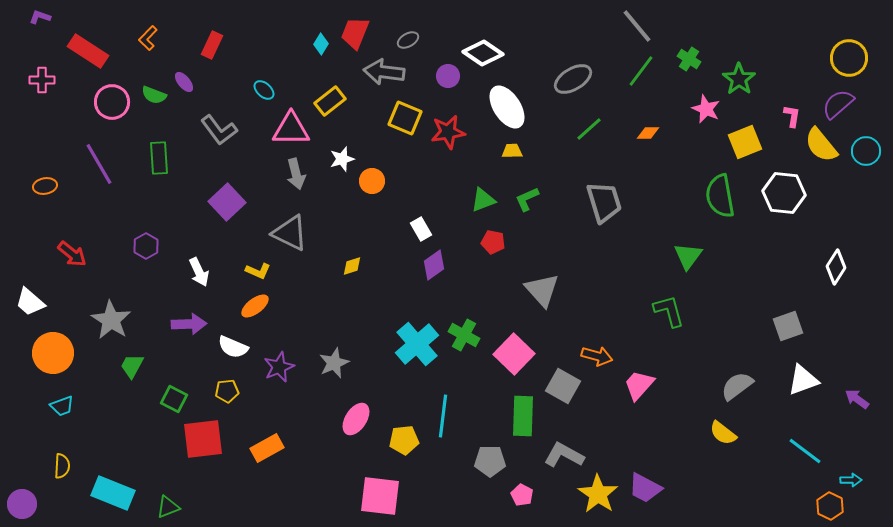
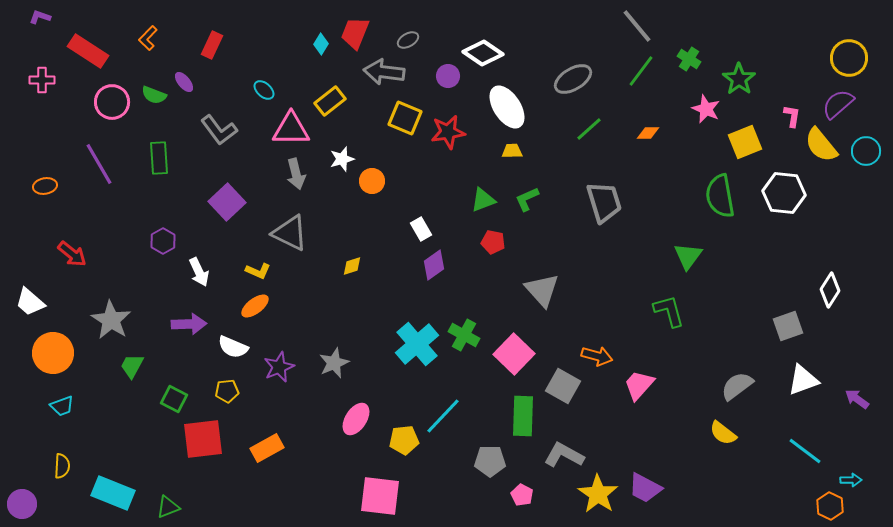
purple hexagon at (146, 246): moved 17 px right, 5 px up
white diamond at (836, 267): moved 6 px left, 23 px down
cyan line at (443, 416): rotated 36 degrees clockwise
